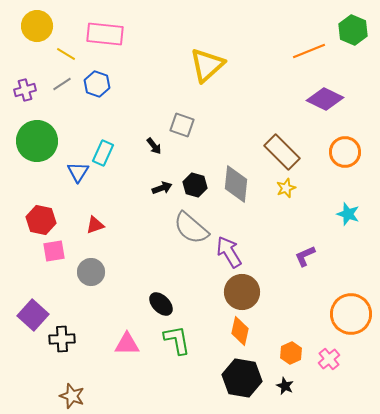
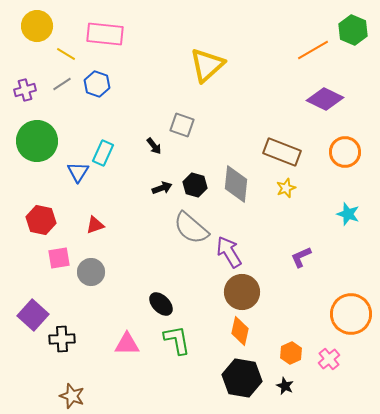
orange line at (309, 51): moved 4 px right, 1 px up; rotated 8 degrees counterclockwise
brown rectangle at (282, 152): rotated 24 degrees counterclockwise
pink square at (54, 251): moved 5 px right, 7 px down
purple L-shape at (305, 256): moved 4 px left, 1 px down
